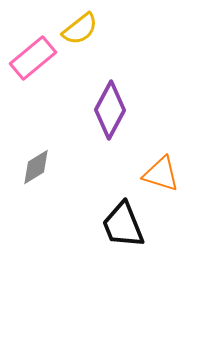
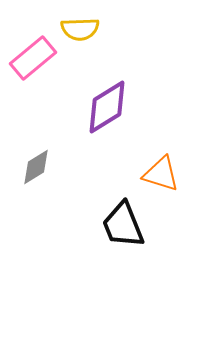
yellow semicircle: rotated 36 degrees clockwise
purple diamond: moved 3 px left, 3 px up; rotated 30 degrees clockwise
